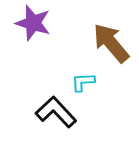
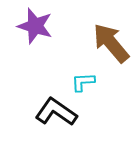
purple star: moved 2 px right, 3 px down
black L-shape: rotated 12 degrees counterclockwise
